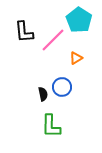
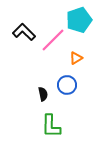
cyan pentagon: rotated 20 degrees clockwise
black L-shape: rotated 140 degrees clockwise
blue circle: moved 5 px right, 2 px up
